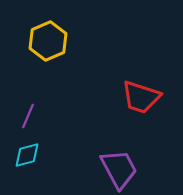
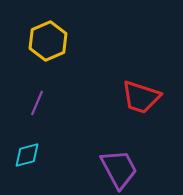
purple line: moved 9 px right, 13 px up
